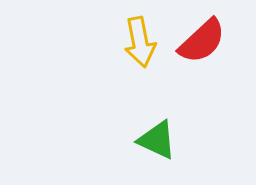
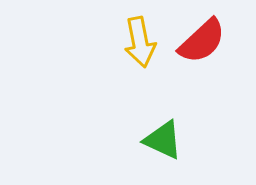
green triangle: moved 6 px right
